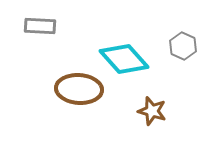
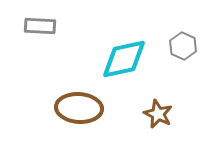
cyan diamond: rotated 60 degrees counterclockwise
brown ellipse: moved 19 px down
brown star: moved 6 px right, 3 px down; rotated 8 degrees clockwise
